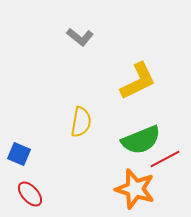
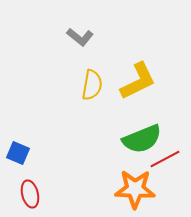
yellow semicircle: moved 11 px right, 37 px up
green semicircle: moved 1 px right, 1 px up
blue square: moved 1 px left, 1 px up
orange star: rotated 15 degrees counterclockwise
red ellipse: rotated 28 degrees clockwise
